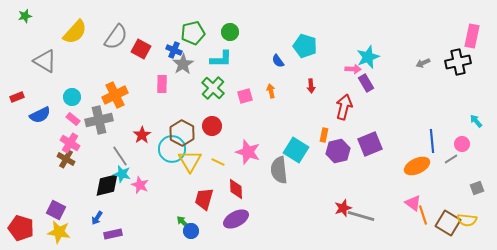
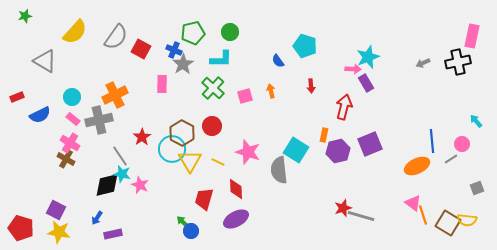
red star at (142, 135): moved 2 px down
